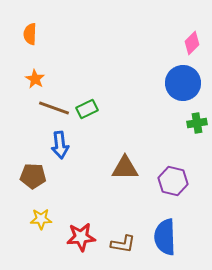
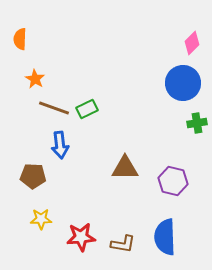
orange semicircle: moved 10 px left, 5 px down
